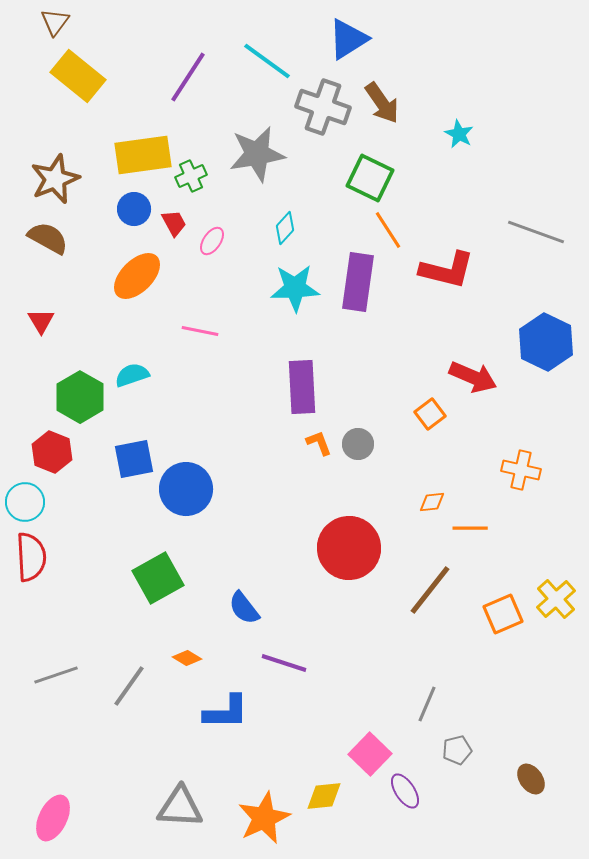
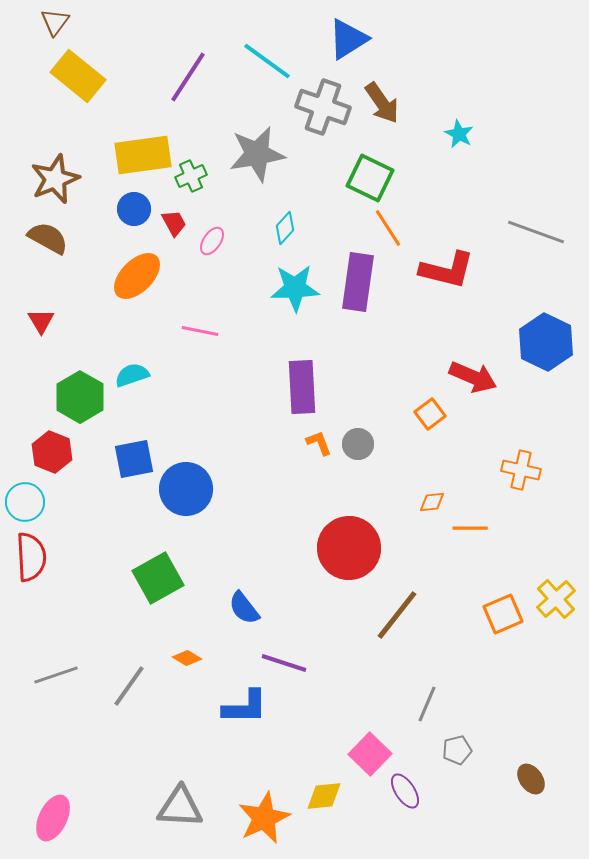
orange line at (388, 230): moved 2 px up
brown line at (430, 590): moved 33 px left, 25 px down
blue L-shape at (226, 712): moved 19 px right, 5 px up
